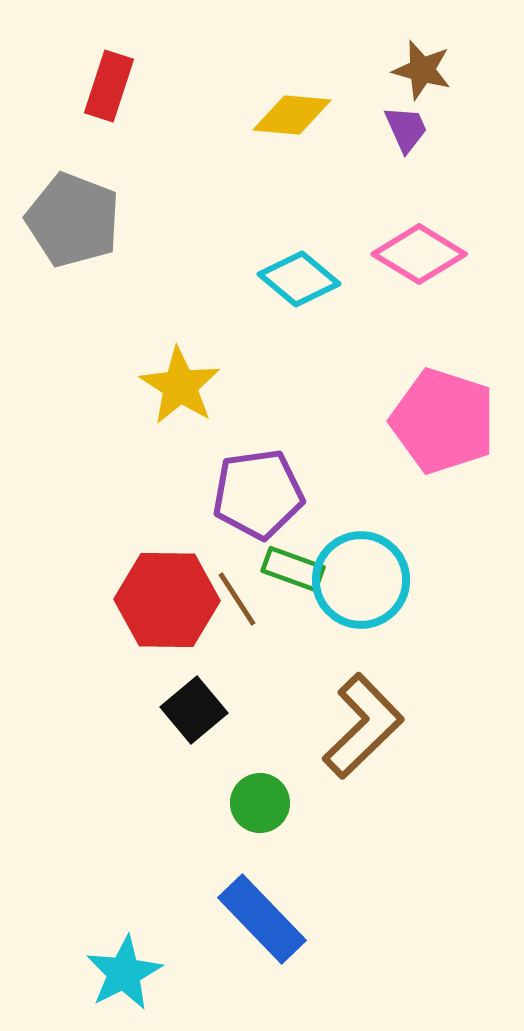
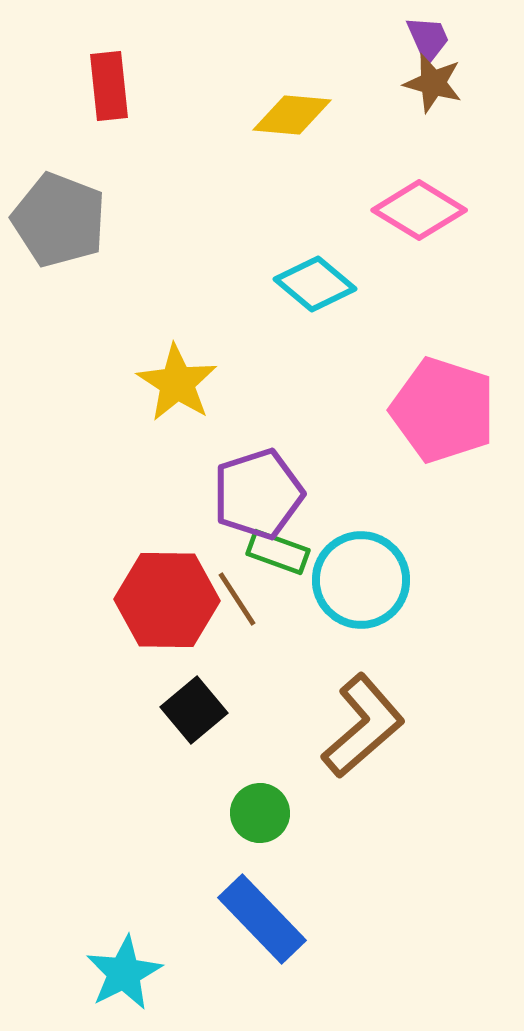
brown star: moved 11 px right, 13 px down
red rectangle: rotated 24 degrees counterclockwise
purple trapezoid: moved 22 px right, 90 px up
gray pentagon: moved 14 px left
pink diamond: moved 44 px up
cyan diamond: moved 16 px right, 5 px down
yellow star: moved 3 px left, 3 px up
pink pentagon: moved 11 px up
purple pentagon: rotated 10 degrees counterclockwise
green rectangle: moved 15 px left, 17 px up
brown L-shape: rotated 3 degrees clockwise
green circle: moved 10 px down
